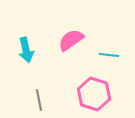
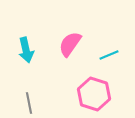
pink semicircle: moved 1 px left, 4 px down; rotated 20 degrees counterclockwise
cyan line: rotated 30 degrees counterclockwise
gray line: moved 10 px left, 3 px down
